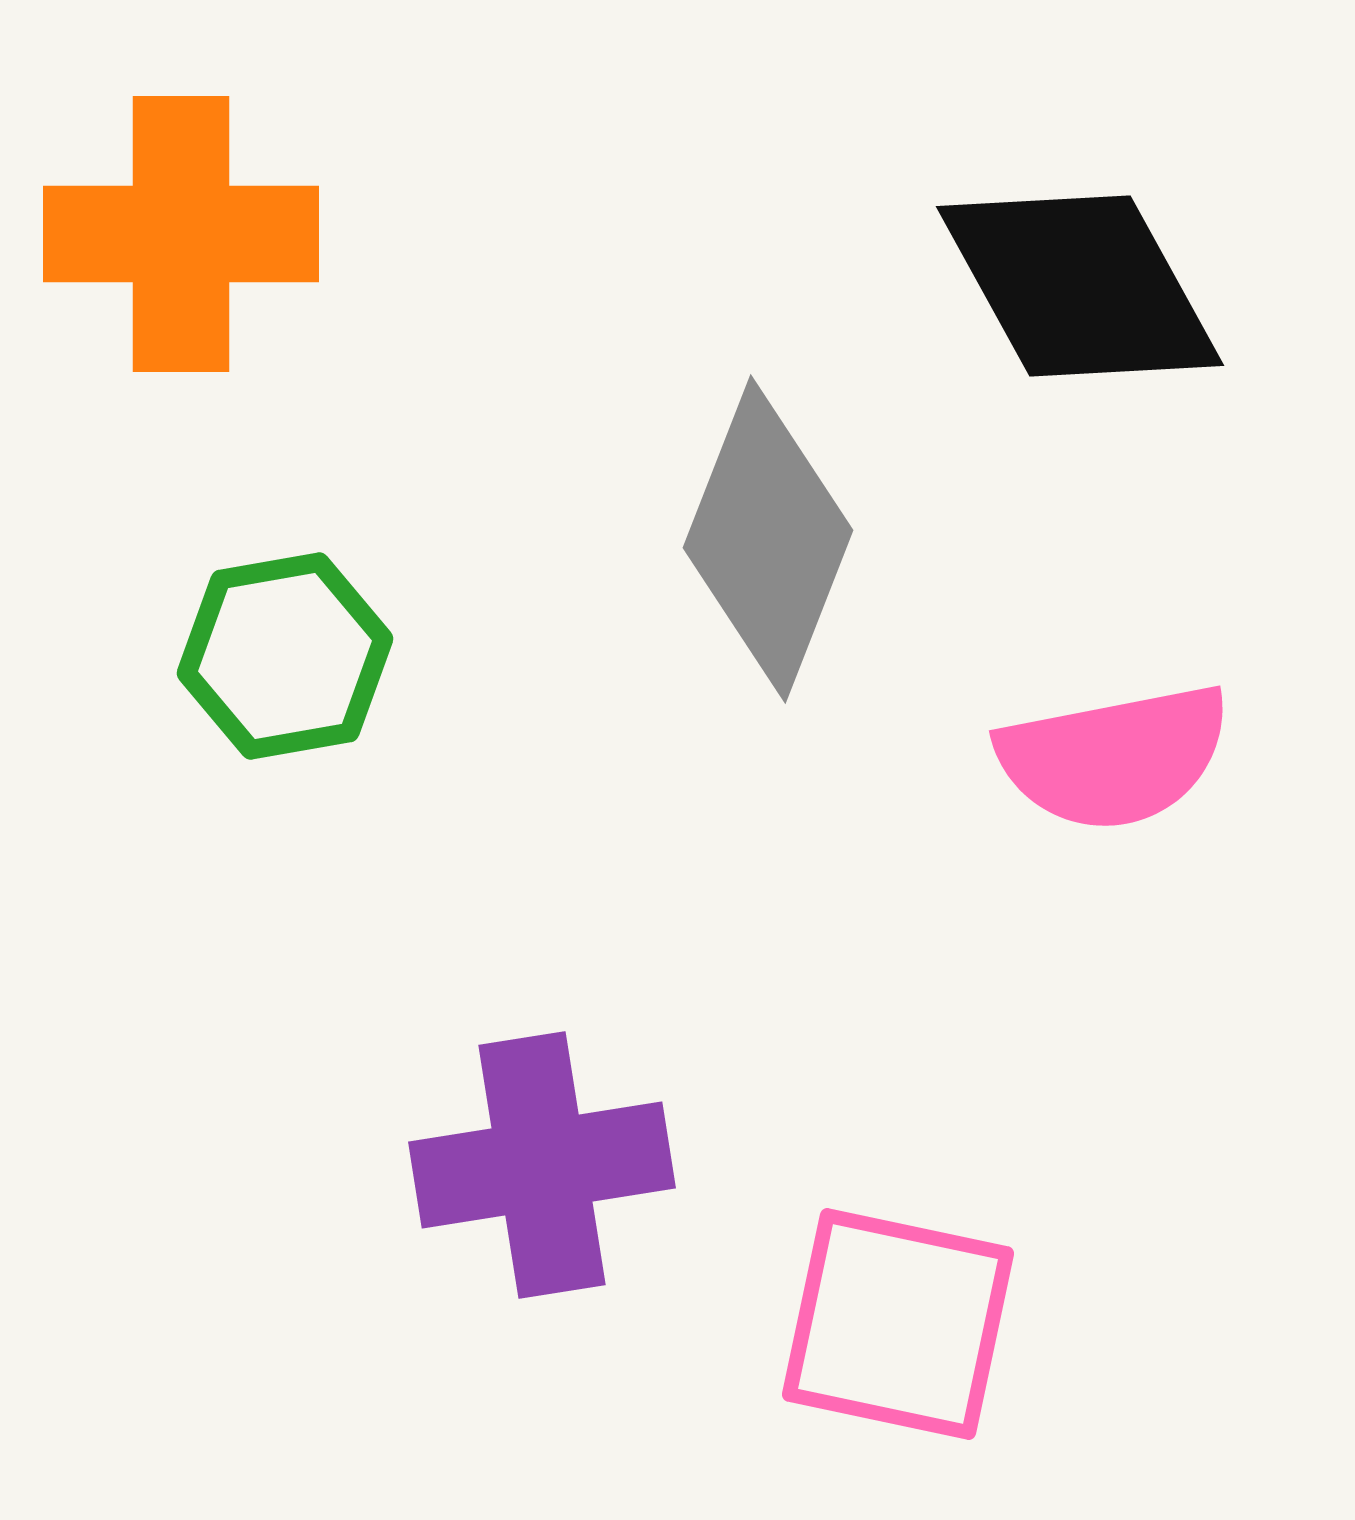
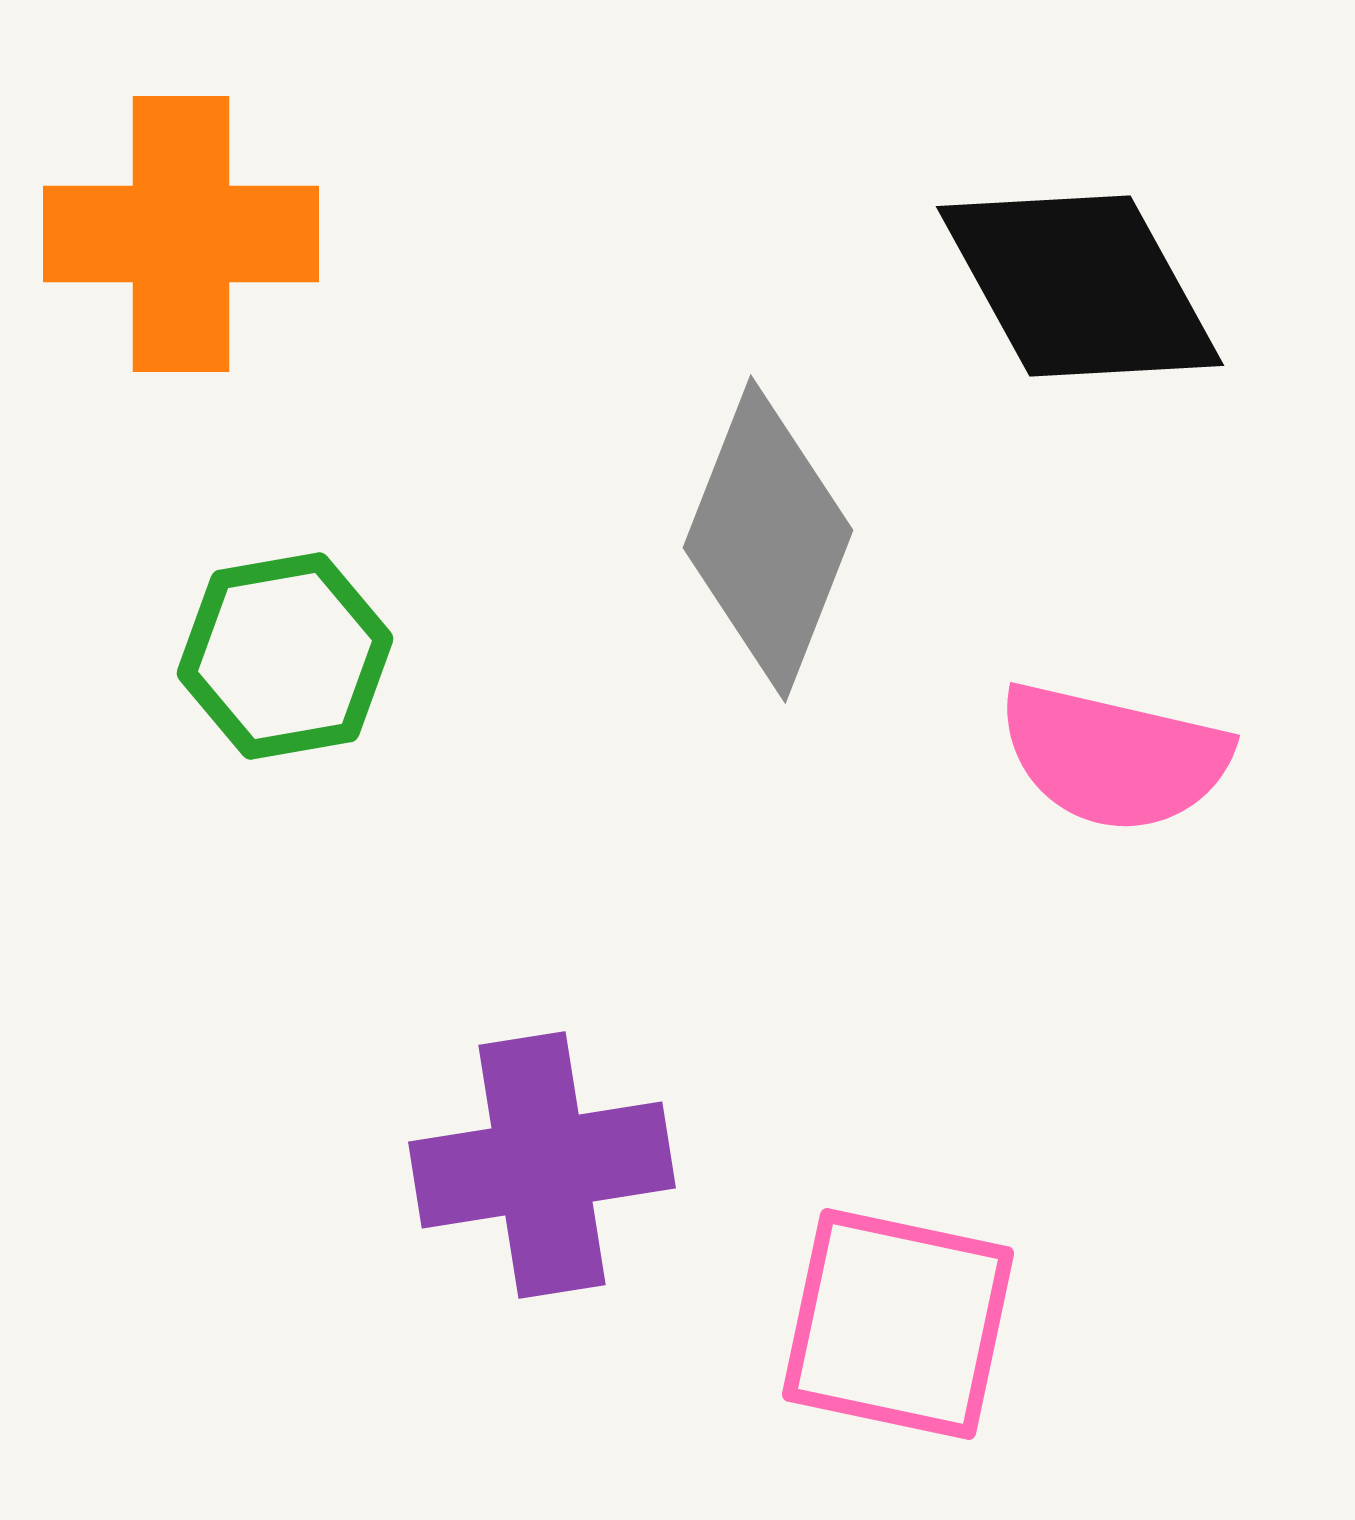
pink semicircle: rotated 24 degrees clockwise
